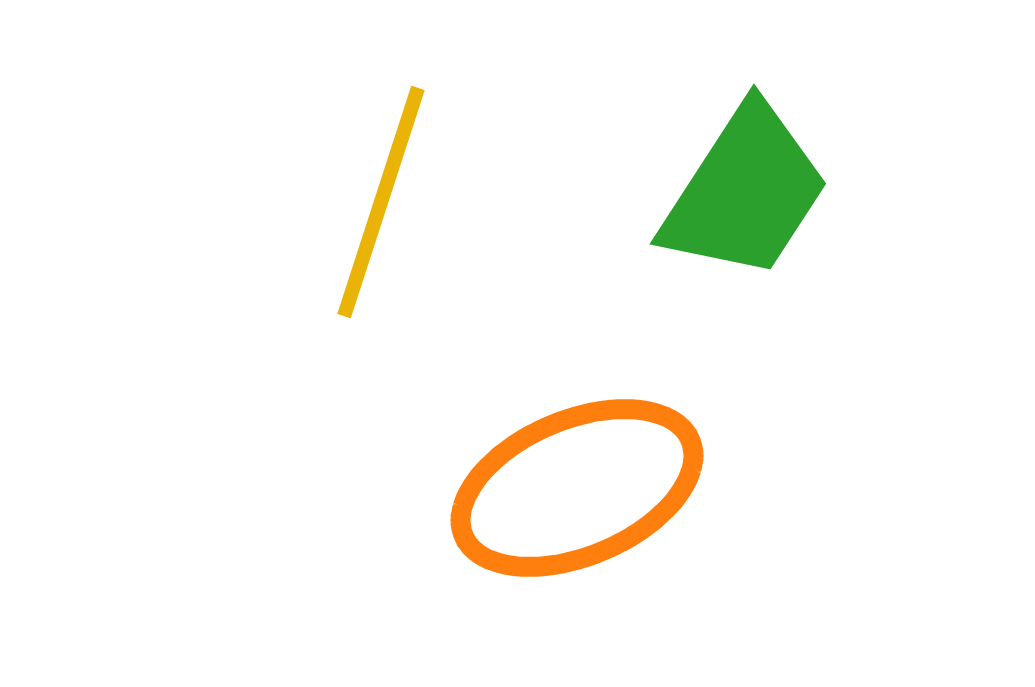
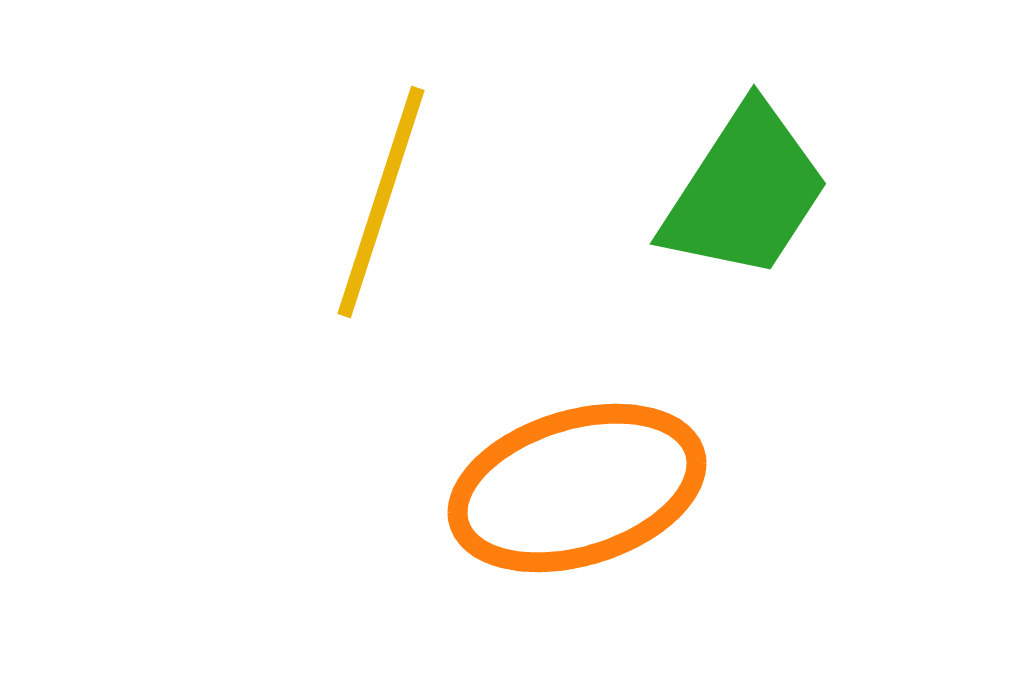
orange ellipse: rotated 6 degrees clockwise
